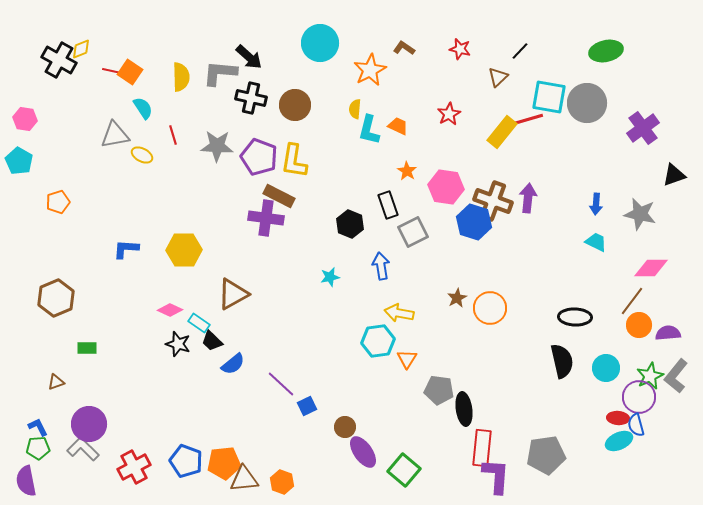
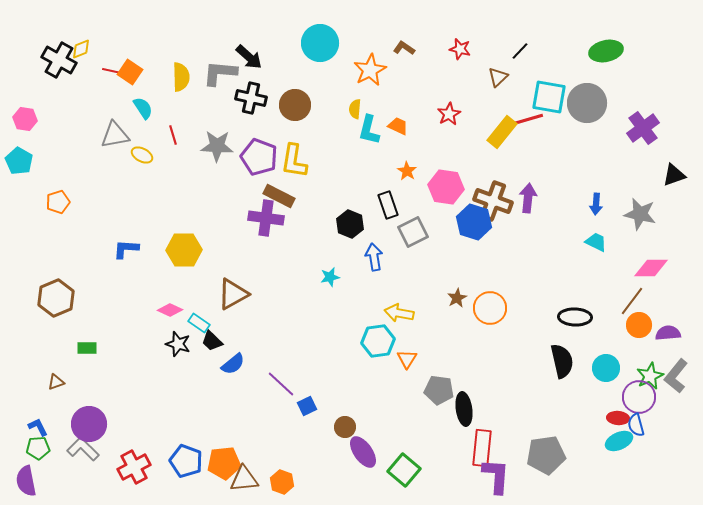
blue arrow at (381, 266): moved 7 px left, 9 px up
